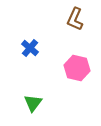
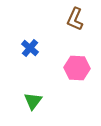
pink hexagon: rotated 10 degrees counterclockwise
green triangle: moved 2 px up
